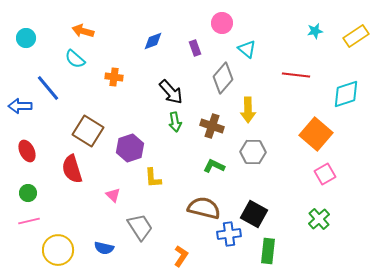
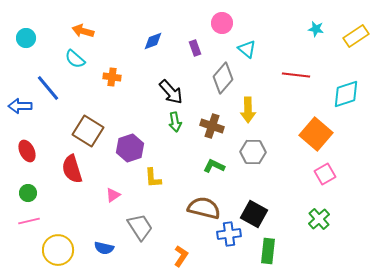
cyan star: moved 1 px right, 2 px up; rotated 21 degrees clockwise
orange cross: moved 2 px left
pink triangle: rotated 42 degrees clockwise
